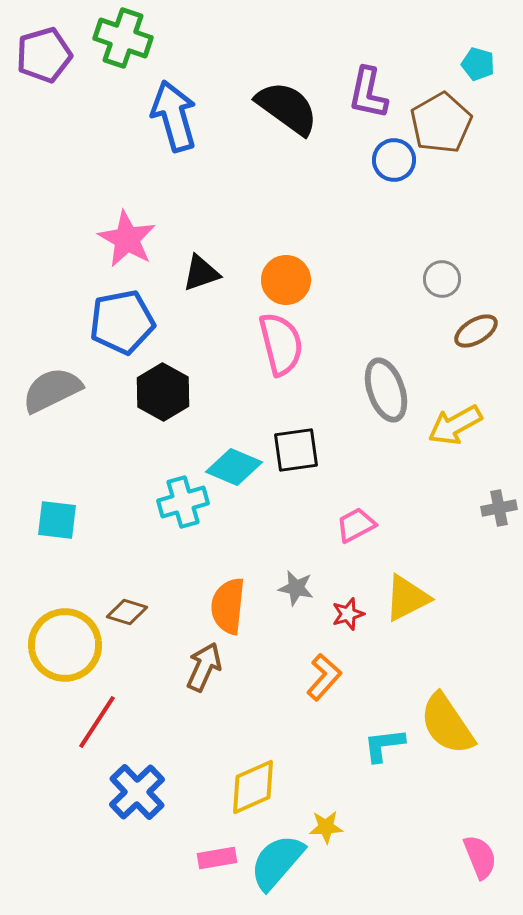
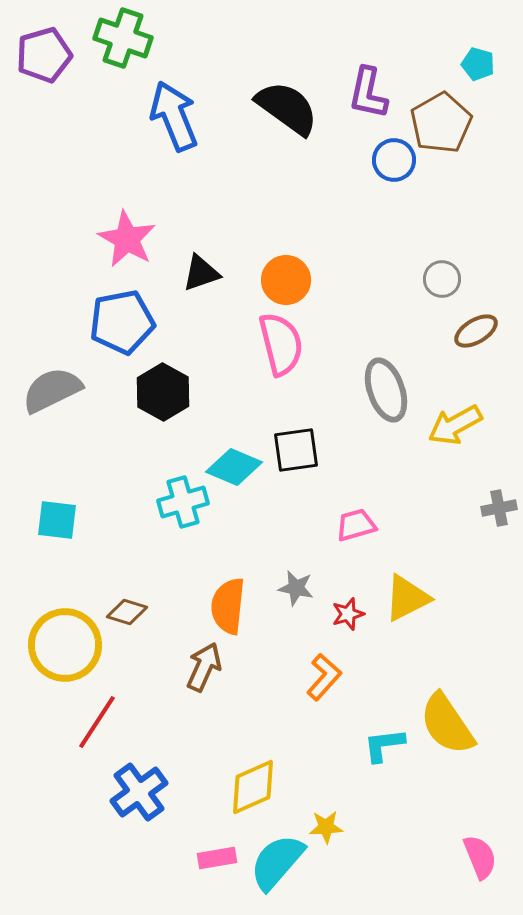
blue arrow at (174, 116): rotated 6 degrees counterclockwise
pink trapezoid at (356, 525): rotated 12 degrees clockwise
blue cross at (137, 792): moved 2 px right; rotated 8 degrees clockwise
